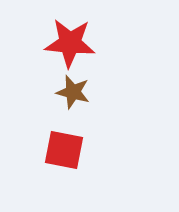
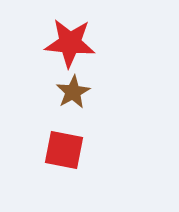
brown star: rotated 28 degrees clockwise
